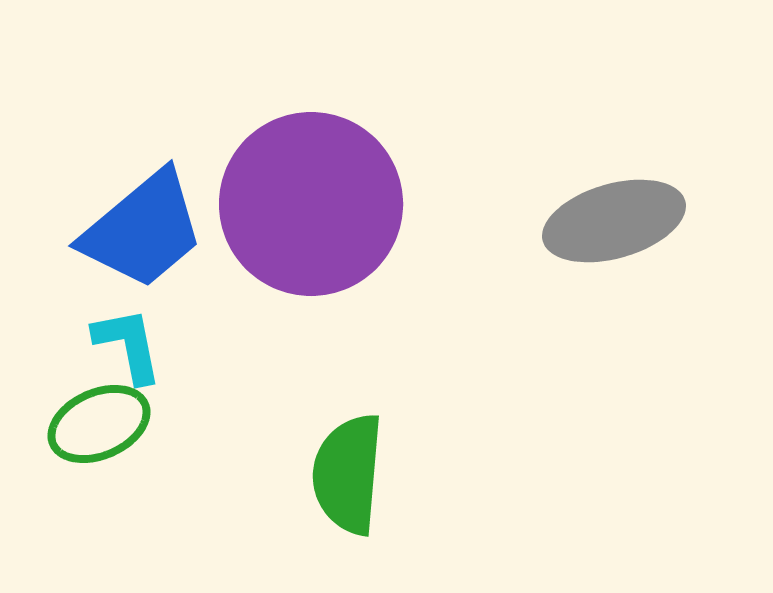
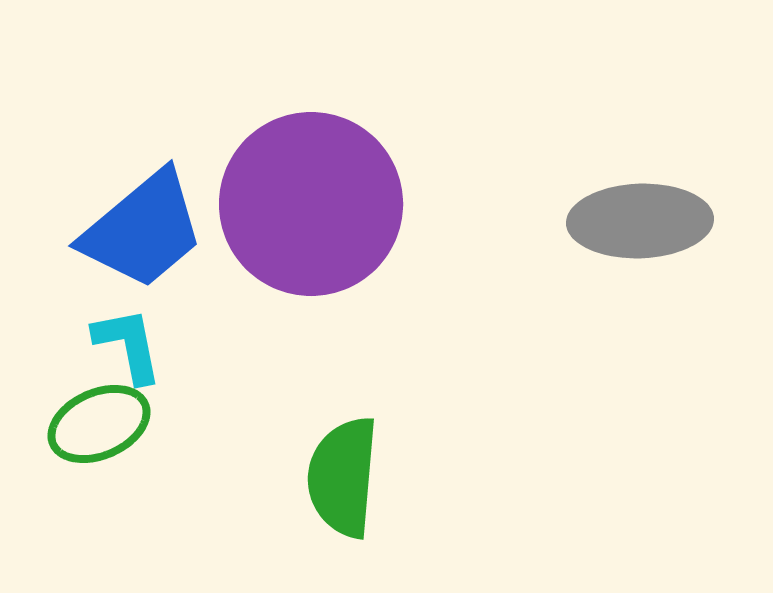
gray ellipse: moved 26 px right; rotated 14 degrees clockwise
green semicircle: moved 5 px left, 3 px down
